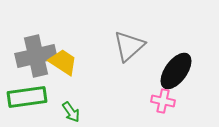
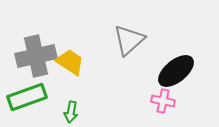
gray triangle: moved 6 px up
yellow trapezoid: moved 7 px right
black ellipse: rotated 15 degrees clockwise
green rectangle: rotated 12 degrees counterclockwise
green arrow: rotated 45 degrees clockwise
